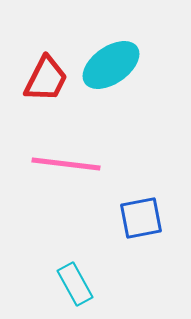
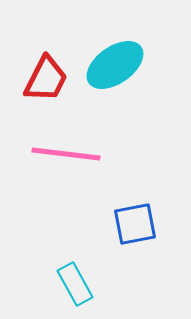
cyan ellipse: moved 4 px right
pink line: moved 10 px up
blue square: moved 6 px left, 6 px down
